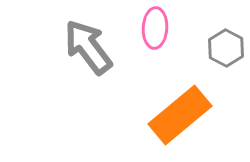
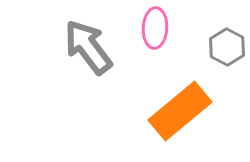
gray hexagon: moved 1 px right, 1 px up
orange rectangle: moved 4 px up
